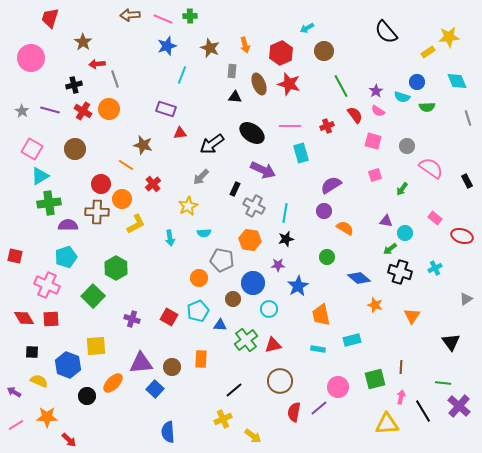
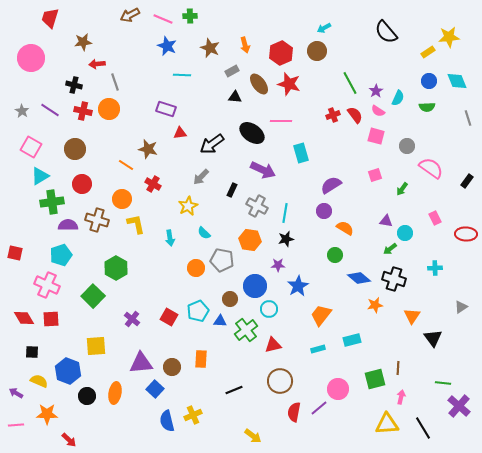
brown arrow at (130, 15): rotated 24 degrees counterclockwise
cyan arrow at (307, 28): moved 17 px right
brown star at (83, 42): rotated 30 degrees clockwise
blue star at (167, 46): rotated 30 degrees counterclockwise
brown circle at (324, 51): moved 7 px left
gray rectangle at (232, 71): rotated 56 degrees clockwise
cyan line at (182, 75): rotated 72 degrees clockwise
gray line at (115, 79): moved 3 px down
blue circle at (417, 82): moved 12 px right, 1 px up
brown ellipse at (259, 84): rotated 15 degrees counterclockwise
black cross at (74, 85): rotated 28 degrees clockwise
green line at (341, 86): moved 9 px right, 3 px up
cyan semicircle at (402, 97): moved 4 px left, 1 px down; rotated 84 degrees counterclockwise
purple line at (50, 110): rotated 18 degrees clockwise
red cross at (83, 111): rotated 18 degrees counterclockwise
pink line at (290, 126): moved 9 px left, 5 px up
red cross at (327, 126): moved 6 px right, 11 px up
pink square at (373, 141): moved 3 px right, 5 px up
brown star at (143, 145): moved 5 px right, 4 px down
pink square at (32, 149): moved 1 px left, 2 px up
black rectangle at (467, 181): rotated 64 degrees clockwise
red circle at (101, 184): moved 19 px left
red cross at (153, 184): rotated 21 degrees counterclockwise
black rectangle at (235, 189): moved 3 px left, 1 px down
green cross at (49, 203): moved 3 px right, 1 px up
gray cross at (254, 206): moved 3 px right
brown cross at (97, 212): moved 8 px down; rotated 15 degrees clockwise
pink rectangle at (435, 218): rotated 24 degrees clockwise
yellow L-shape at (136, 224): rotated 75 degrees counterclockwise
cyan semicircle at (204, 233): rotated 48 degrees clockwise
red ellipse at (462, 236): moved 4 px right, 2 px up; rotated 15 degrees counterclockwise
red square at (15, 256): moved 3 px up
cyan pentagon at (66, 257): moved 5 px left, 2 px up
green circle at (327, 257): moved 8 px right, 2 px up
cyan cross at (435, 268): rotated 24 degrees clockwise
black cross at (400, 272): moved 6 px left, 7 px down
orange circle at (199, 278): moved 3 px left, 10 px up
blue circle at (253, 283): moved 2 px right, 3 px down
brown circle at (233, 299): moved 3 px left
gray triangle at (466, 299): moved 5 px left, 8 px down
orange star at (375, 305): rotated 28 degrees counterclockwise
orange trapezoid at (321, 315): rotated 50 degrees clockwise
purple cross at (132, 319): rotated 21 degrees clockwise
blue triangle at (220, 325): moved 4 px up
green cross at (246, 340): moved 10 px up
black triangle at (451, 342): moved 18 px left, 4 px up
cyan rectangle at (318, 349): rotated 24 degrees counterclockwise
blue hexagon at (68, 365): moved 6 px down
brown line at (401, 367): moved 3 px left, 1 px down
orange ellipse at (113, 383): moved 2 px right, 10 px down; rotated 35 degrees counterclockwise
pink circle at (338, 387): moved 2 px down
black line at (234, 390): rotated 18 degrees clockwise
purple arrow at (14, 392): moved 2 px right, 1 px down
black line at (423, 411): moved 17 px down
orange star at (47, 417): moved 3 px up
yellow cross at (223, 419): moved 30 px left, 4 px up
pink line at (16, 425): rotated 28 degrees clockwise
blue semicircle at (168, 432): moved 1 px left, 11 px up; rotated 10 degrees counterclockwise
